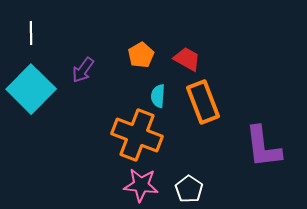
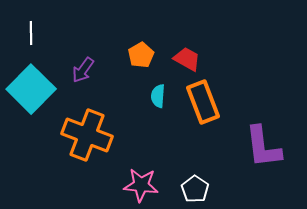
orange cross: moved 50 px left
white pentagon: moved 6 px right
